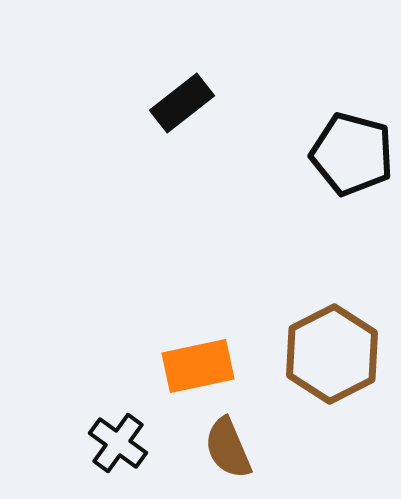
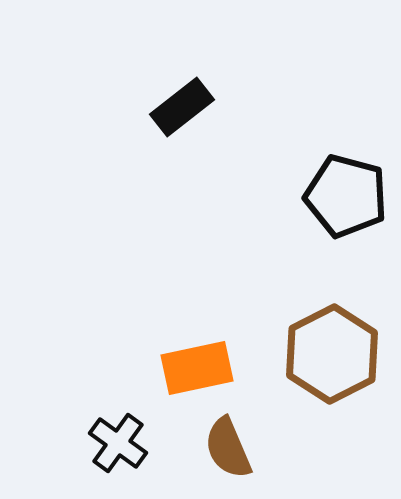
black rectangle: moved 4 px down
black pentagon: moved 6 px left, 42 px down
orange rectangle: moved 1 px left, 2 px down
